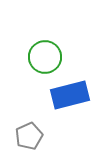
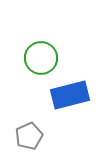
green circle: moved 4 px left, 1 px down
